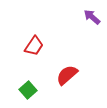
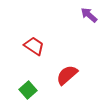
purple arrow: moved 3 px left, 2 px up
red trapezoid: rotated 90 degrees counterclockwise
